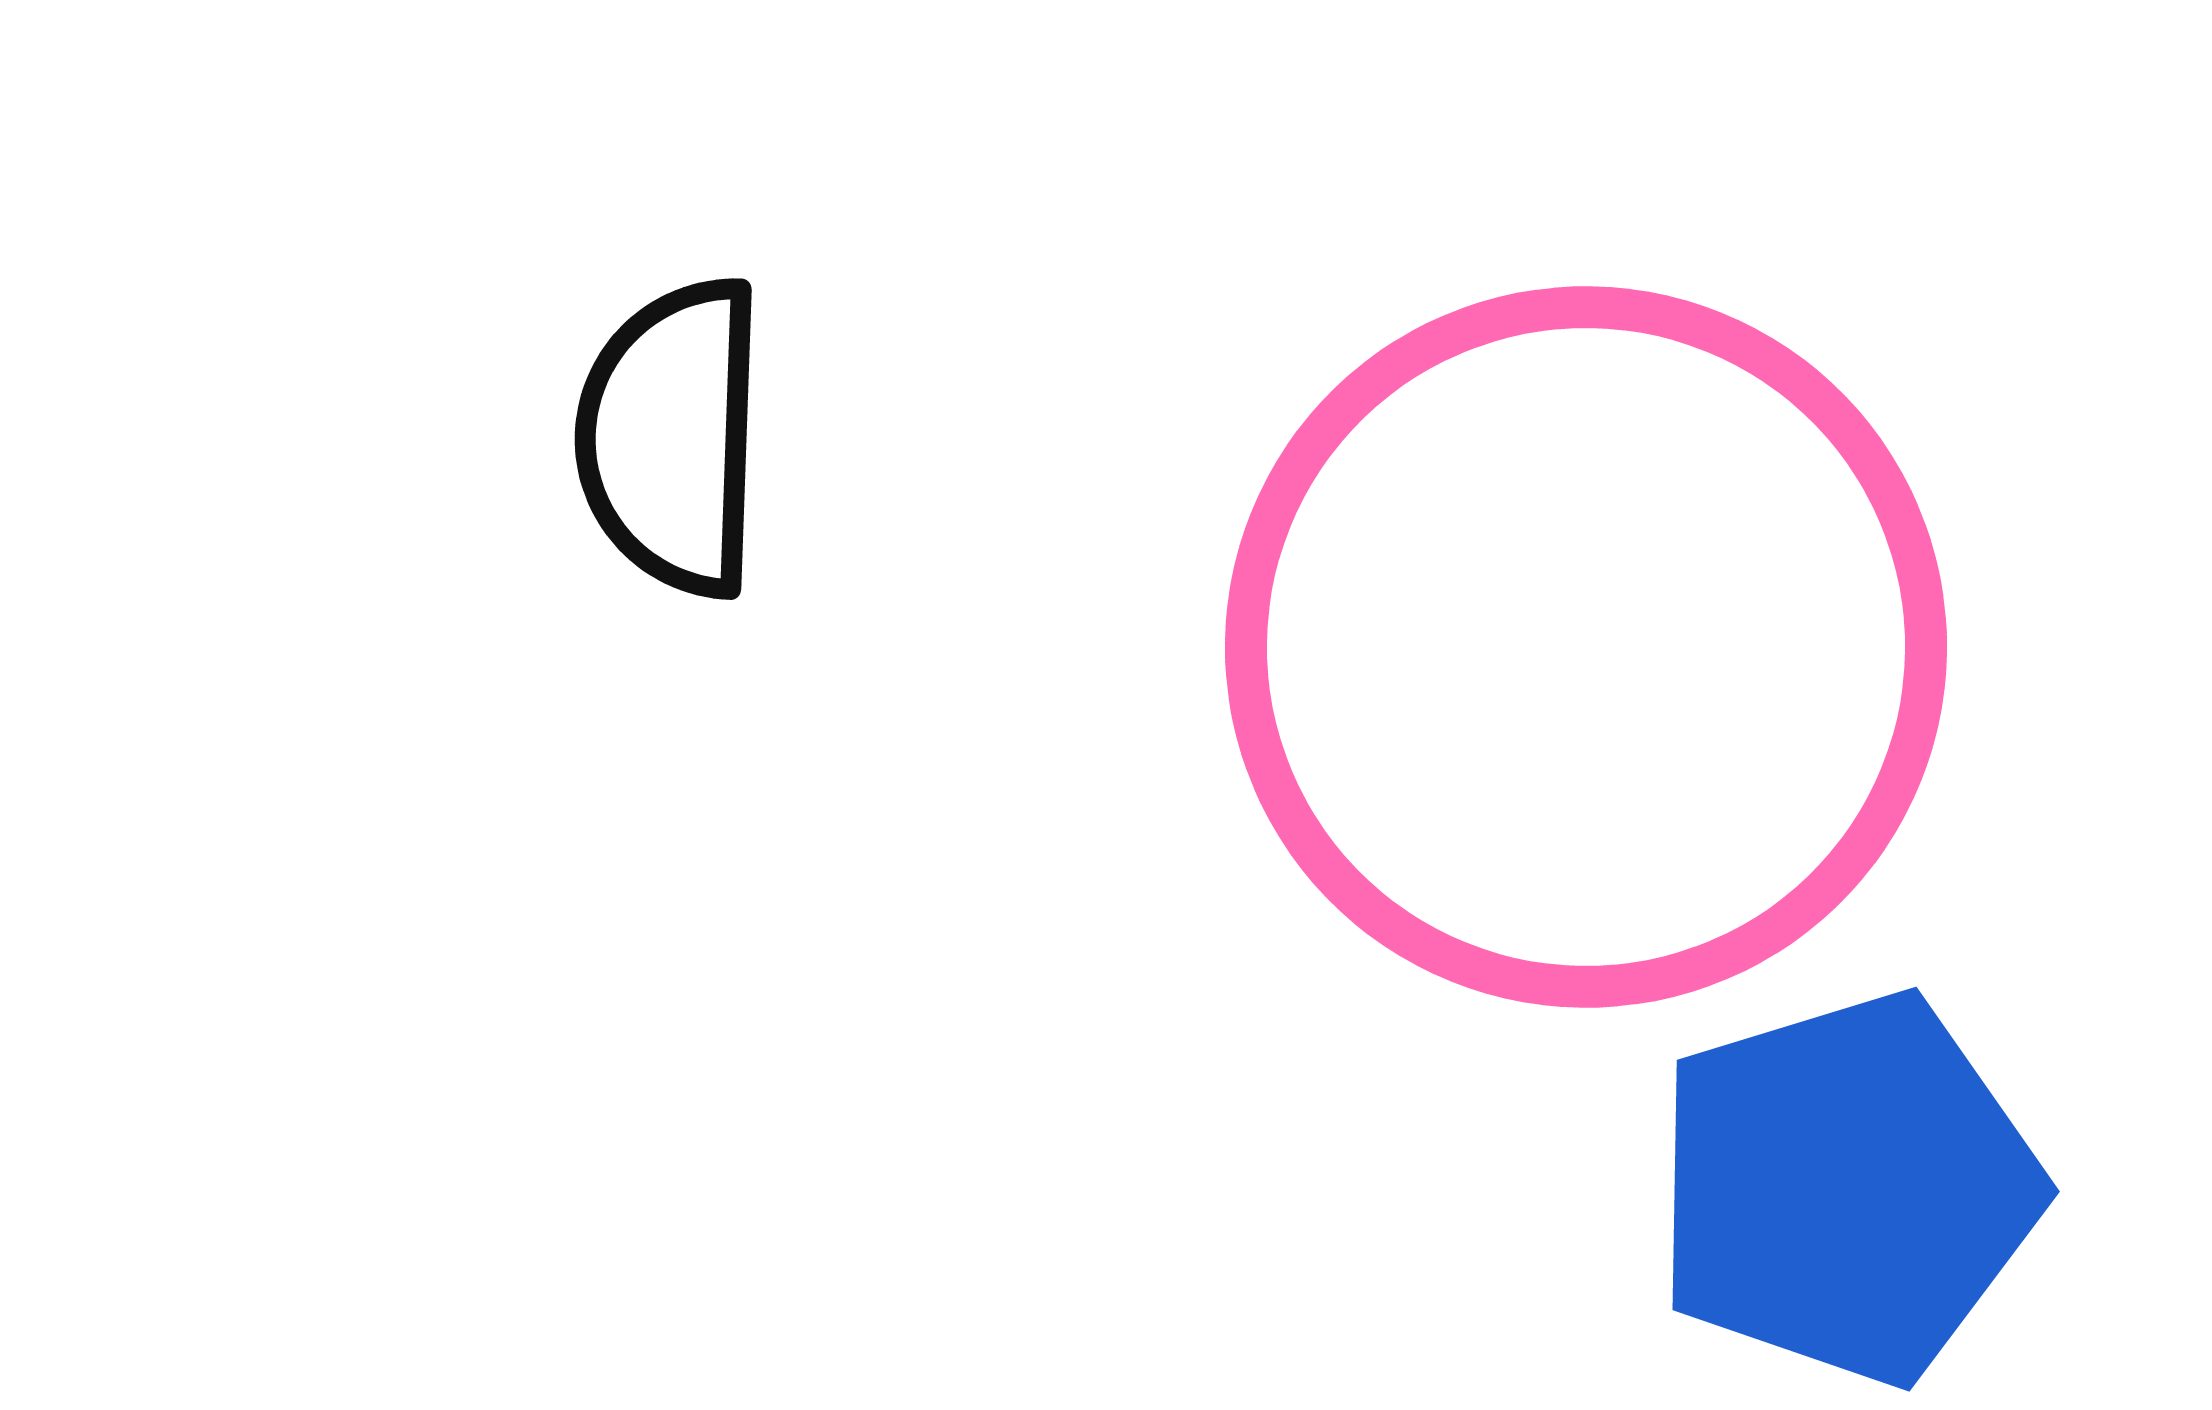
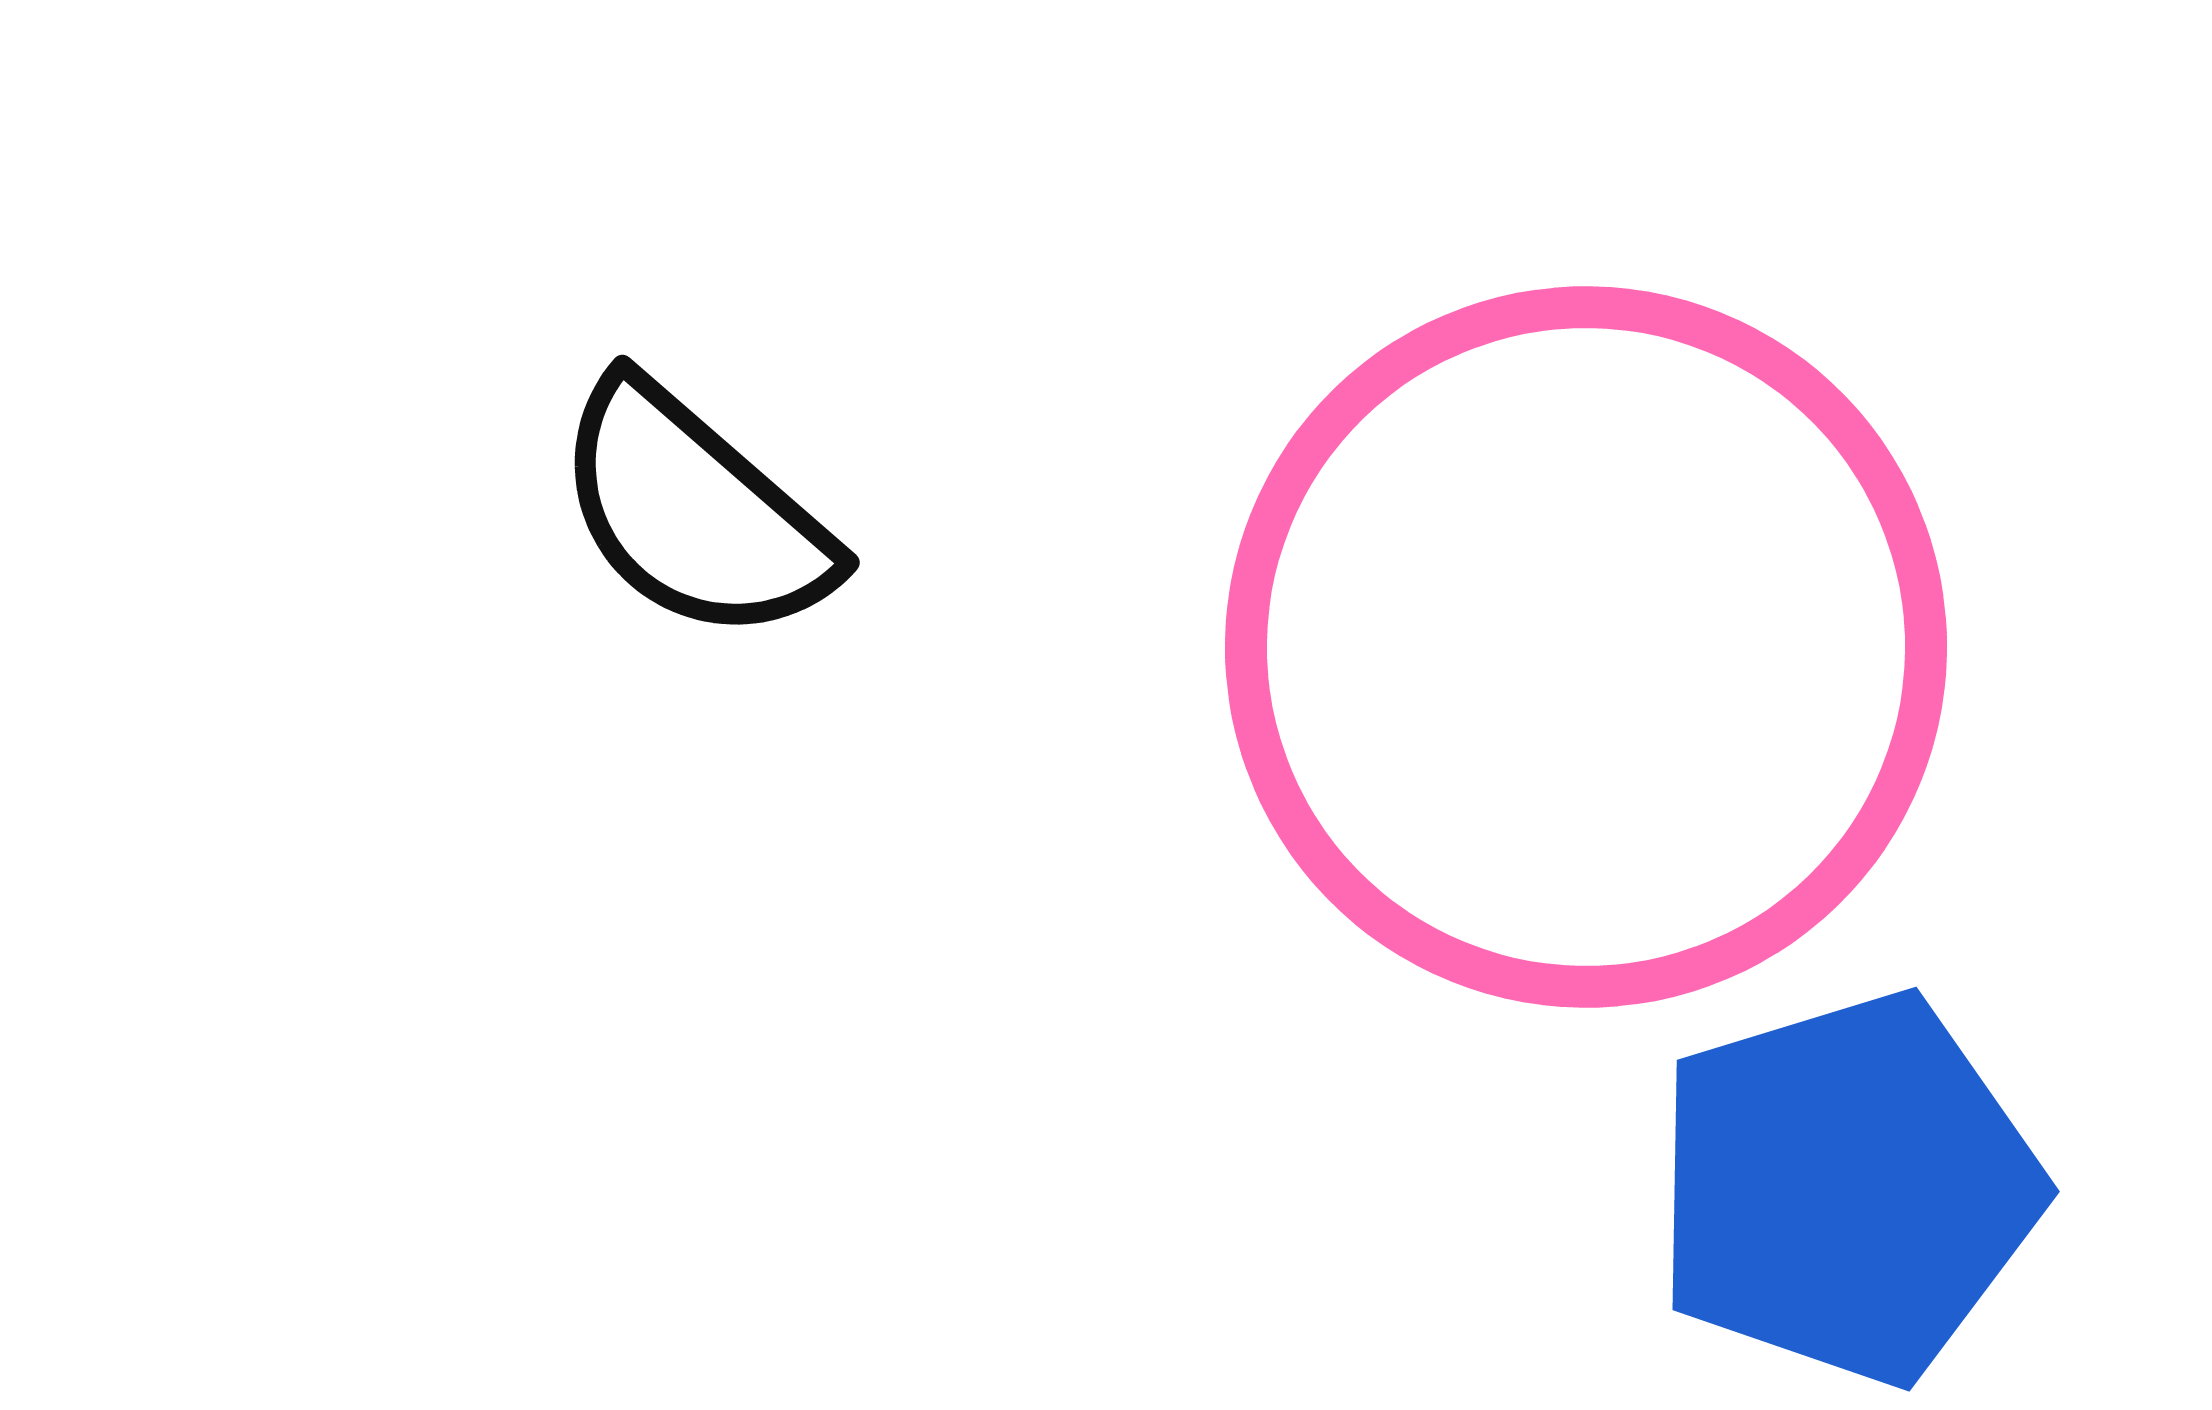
black semicircle: moved 22 px right, 75 px down; rotated 51 degrees counterclockwise
